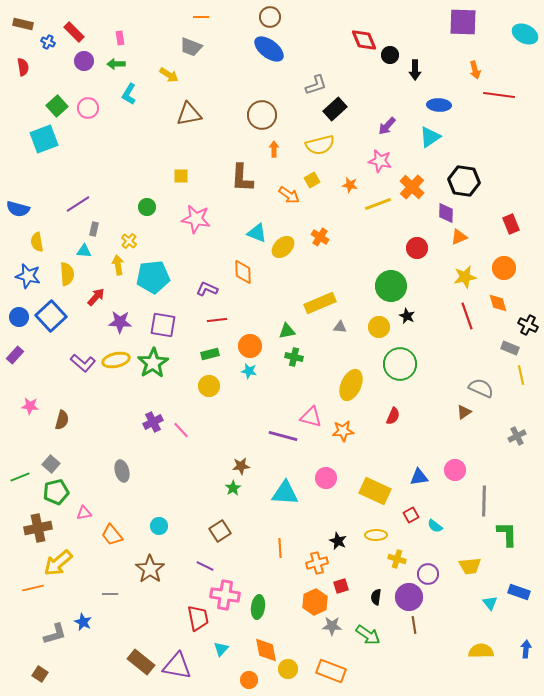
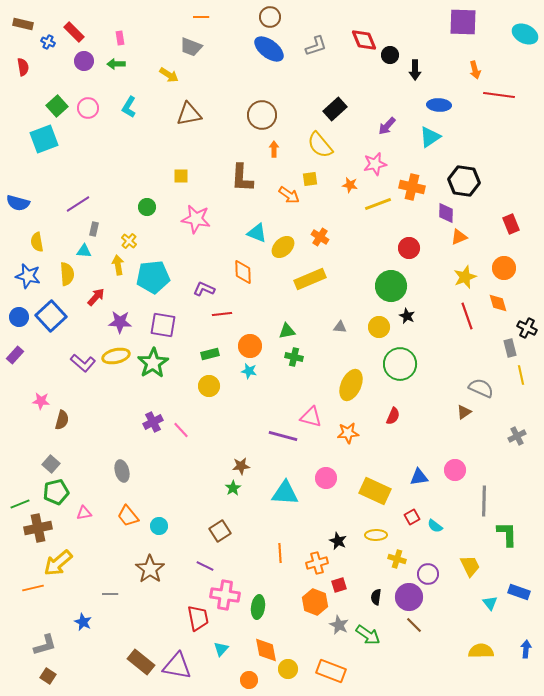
gray L-shape at (316, 85): moved 39 px up
cyan L-shape at (129, 94): moved 13 px down
yellow semicircle at (320, 145): rotated 64 degrees clockwise
pink star at (380, 161): moved 5 px left, 3 px down; rotated 25 degrees counterclockwise
yellow square at (312, 180): moved 2 px left, 1 px up; rotated 21 degrees clockwise
orange cross at (412, 187): rotated 30 degrees counterclockwise
blue semicircle at (18, 209): moved 6 px up
red circle at (417, 248): moved 8 px left
yellow star at (465, 277): rotated 10 degrees counterclockwise
purple L-shape at (207, 289): moved 3 px left
yellow rectangle at (320, 303): moved 10 px left, 24 px up
red line at (217, 320): moved 5 px right, 6 px up
black cross at (528, 325): moved 1 px left, 3 px down
gray rectangle at (510, 348): rotated 54 degrees clockwise
yellow ellipse at (116, 360): moved 4 px up
pink star at (30, 406): moved 11 px right, 5 px up
orange star at (343, 431): moved 5 px right, 2 px down
green line at (20, 477): moved 27 px down
red square at (411, 515): moved 1 px right, 2 px down
orange trapezoid at (112, 535): moved 16 px right, 19 px up
orange line at (280, 548): moved 5 px down
yellow trapezoid at (470, 566): rotated 110 degrees counterclockwise
red square at (341, 586): moved 2 px left, 1 px up
orange hexagon at (315, 602): rotated 15 degrees counterclockwise
brown line at (414, 625): rotated 36 degrees counterclockwise
gray star at (332, 626): moved 7 px right, 1 px up; rotated 24 degrees clockwise
gray L-shape at (55, 634): moved 10 px left, 11 px down
brown square at (40, 674): moved 8 px right, 2 px down
